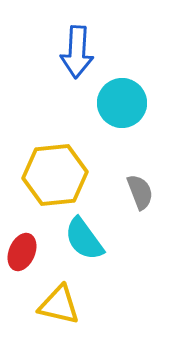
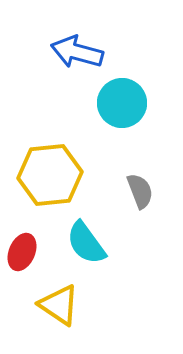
blue arrow: rotated 102 degrees clockwise
yellow hexagon: moved 5 px left
gray semicircle: moved 1 px up
cyan semicircle: moved 2 px right, 4 px down
yellow triangle: rotated 21 degrees clockwise
